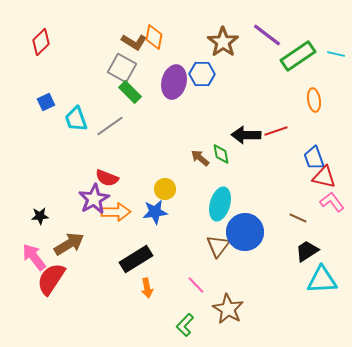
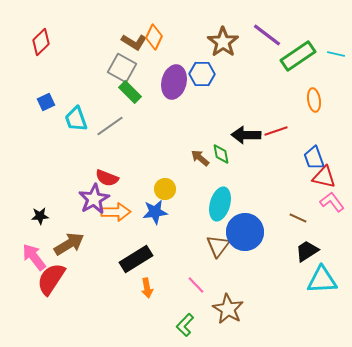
orange diamond at (154, 37): rotated 15 degrees clockwise
